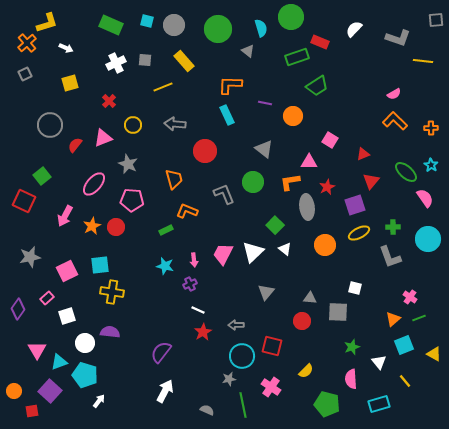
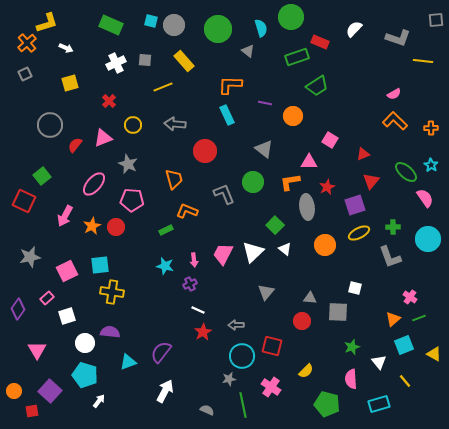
cyan square at (147, 21): moved 4 px right
cyan triangle at (59, 362): moved 69 px right
